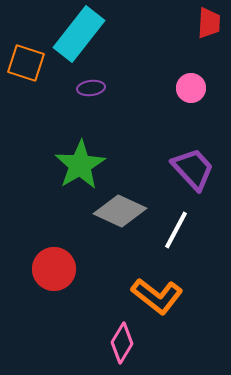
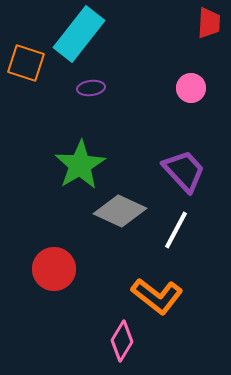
purple trapezoid: moved 9 px left, 2 px down
pink diamond: moved 2 px up
